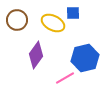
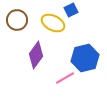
blue square: moved 2 px left, 3 px up; rotated 24 degrees counterclockwise
